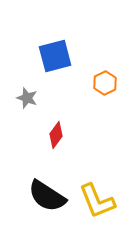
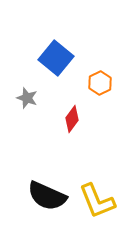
blue square: moved 1 px right, 2 px down; rotated 36 degrees counterclockwise
orange hexagon: moved 5 px left
red diamond: moved 16 px right, 16 px up
black semicircle: rotated 9 degrees counterclockwise
